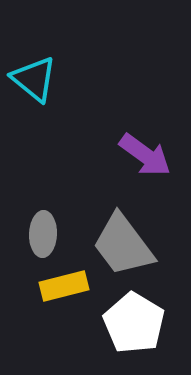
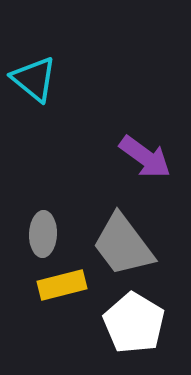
purple arrow: moved 2 px down
yellow rectangle: moved 2 px left, 1 px up
